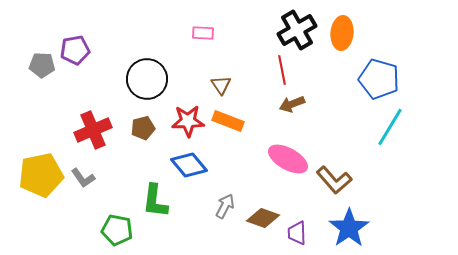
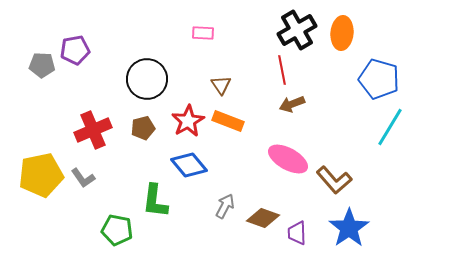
red star: rotated 28 degrees counterclockwise
